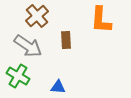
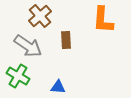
brown cross: moved 3 px right
orange L-shape: moved 2 px right
